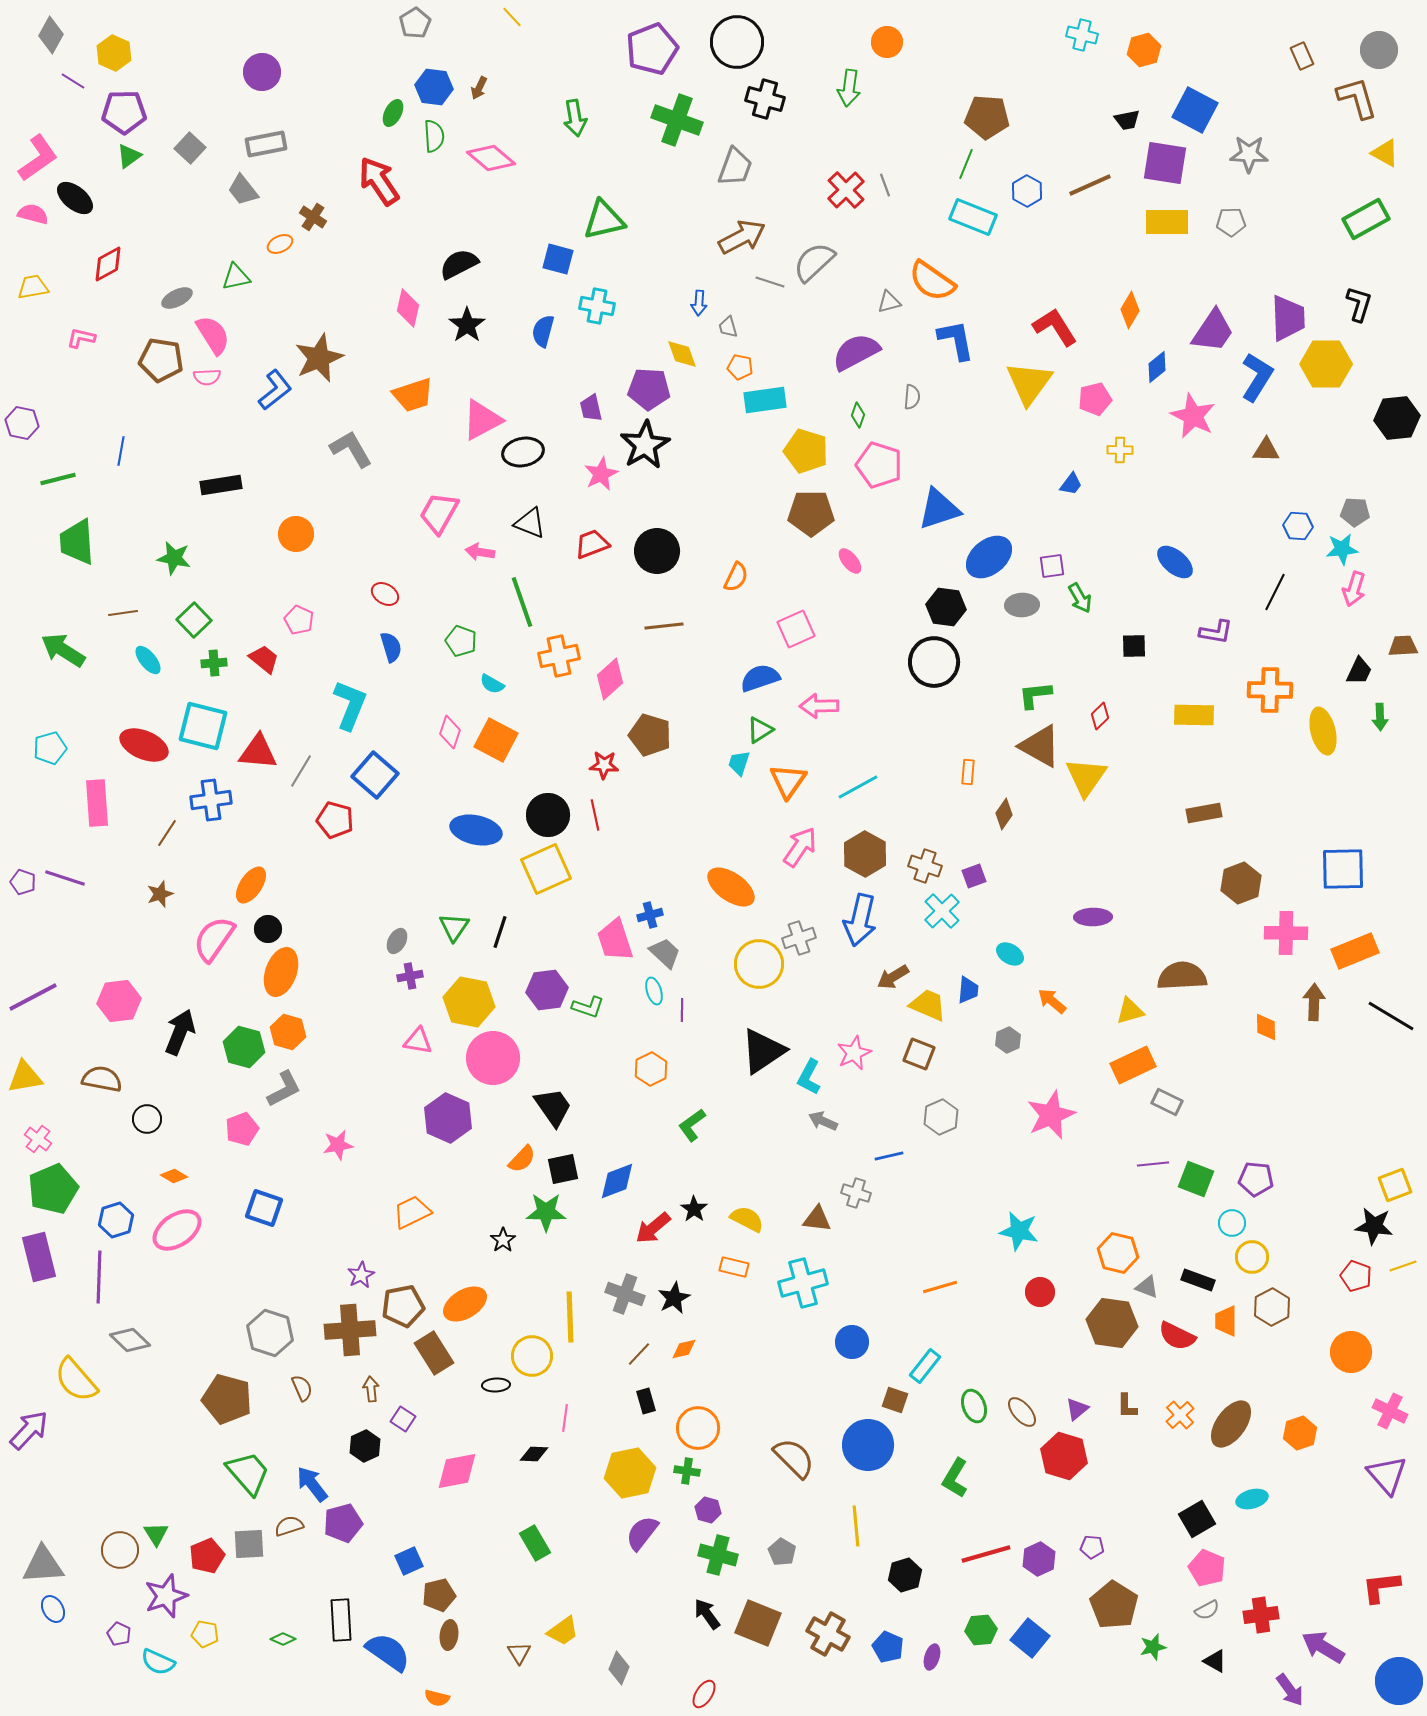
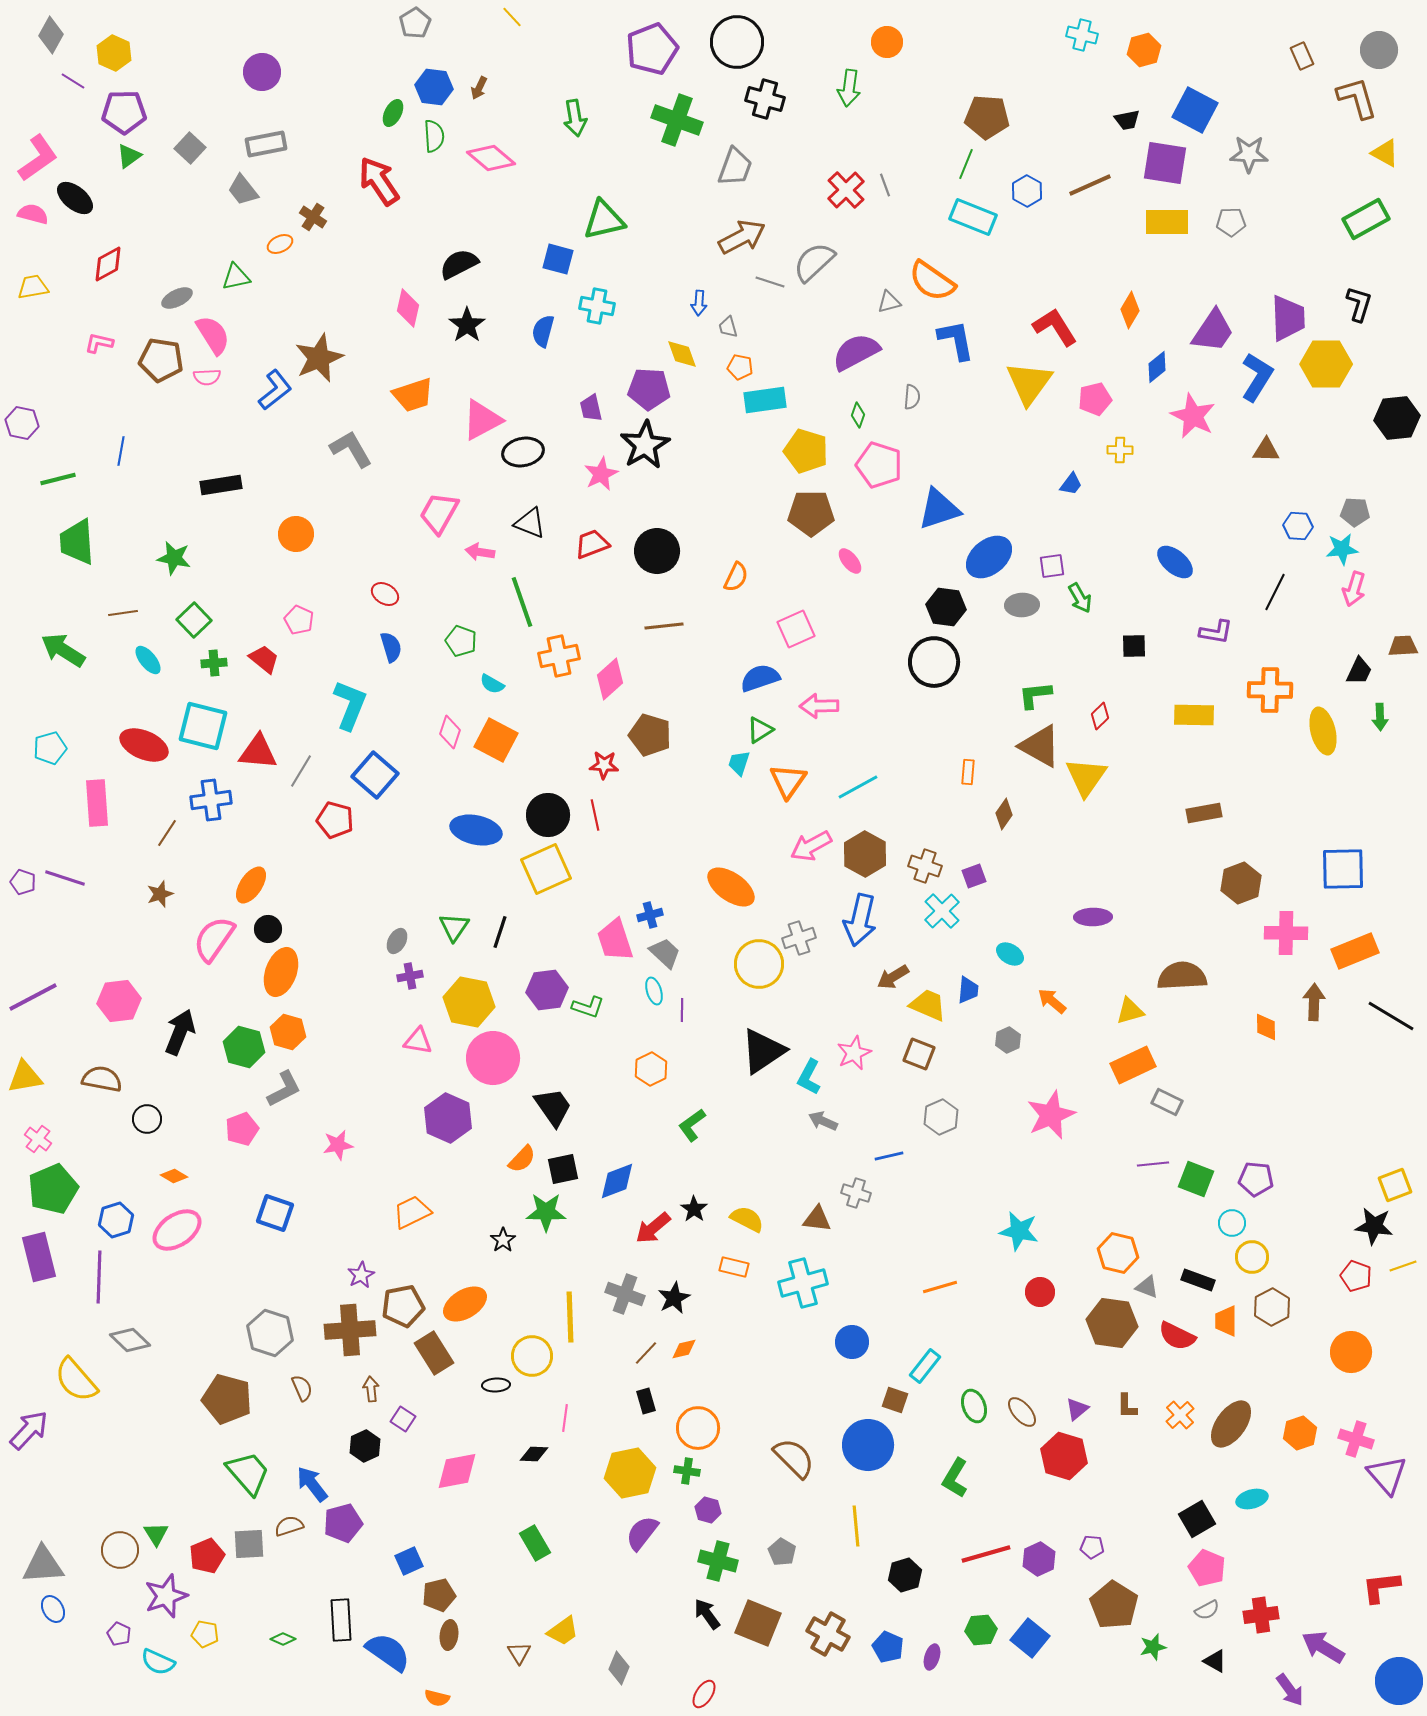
pink L-shape at (81, 338): moved 18 px right, 5 px down
pink arrow at (800, 847): moved 11 px right, 1 px up; rotated 153 degrees counterclockwise
blue square at (264, 1208): moved 11 px right, 5 px down
brown line at (639, 1354): moved 7 px right, 1 px up
pink cross at (1390, 1411): moved 34 px left, 28 px down; rotated 8 degrees counterclockwise
green cross at (718, 1555): moved 6 px down
